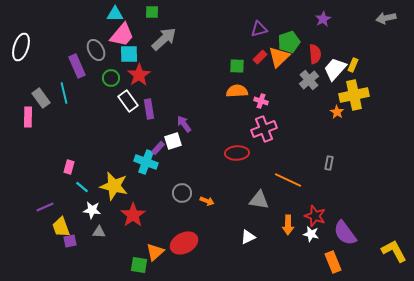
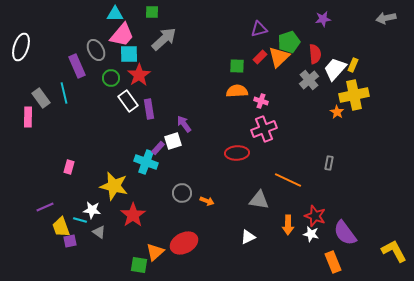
purple star at (323, 19): rotated 21 degrees clockwise
cyan line at (82, 187): moved 2 px left, 33 px down; rotated 24 degrees counterclockwise
gray triangle at (99, 232): rotated 32 degrees clockwise
